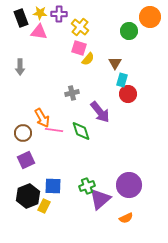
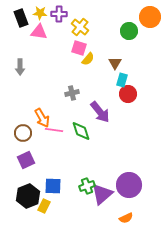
purple triangle: moved 2 px right, 5 px up
